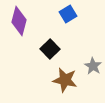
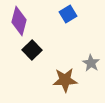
black square: moved 18 px left, 1 px down
gray star: moved 2 px left, 3 px up
brown star: rotated 15 degrees counterclockwise
